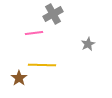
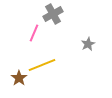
pink line: rotated 60 degrees counterclockwise
yellow line: rotated 24 degrees counterclockwise
